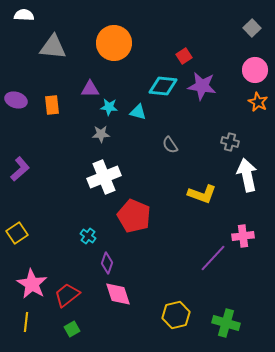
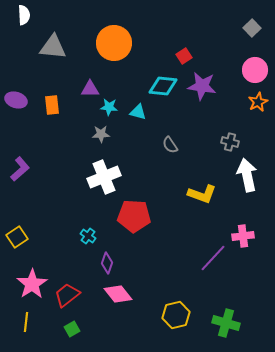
white semicircle: rotated 84 degrees clockwise
orange star: rotated 18 degrees clockwise
red pentagon: rotated 20 degrees counterclockwise
yellow square: moved 4 px down
pink star: rotated 8 degrees clockwise
pink diamond: rotated 20 degrees counterclockwise
